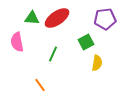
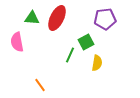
red ellipse: rotated 30 degrees counterclockwise
green line: moved 17 px right, 1 px down
